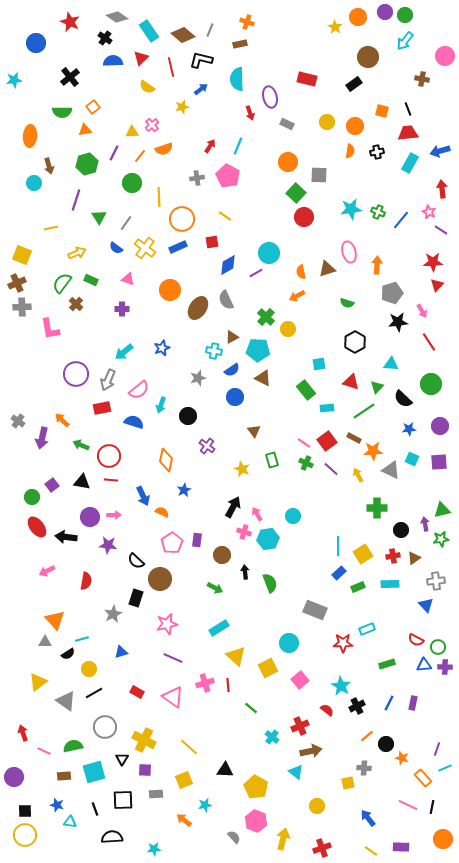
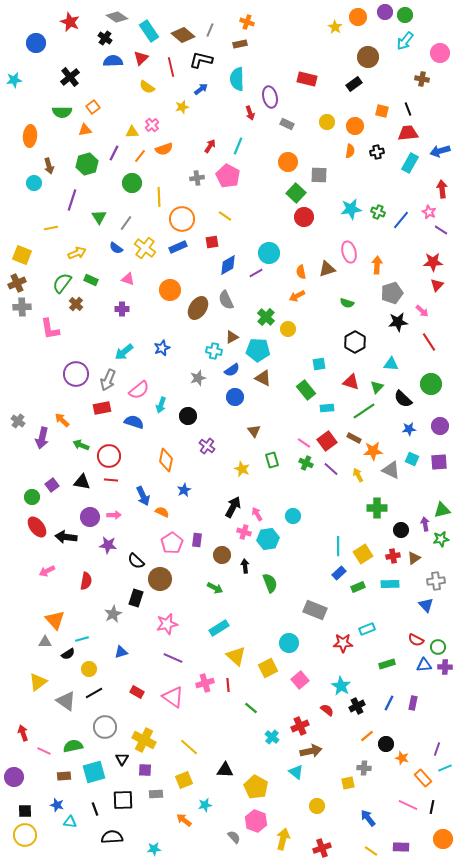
pink circle at (445, 56): moved 5 px left, 3 px up
purple line at (76, 200): moved 4 px left
pink arrow at (422, 311): rotated 16 degrees counterclockwise
black arrow at (245, 572): moved 6 px up
